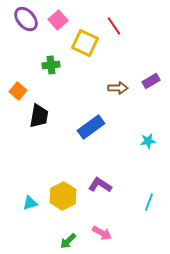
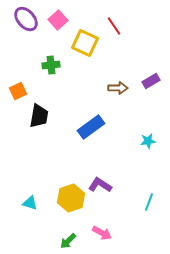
orange square: rotated 24 degrees clockwise
yellow hexagon: moved 8 px right, 2 px down; rotated 8 degrees clockwise
cyan triangle: rotated 35 degrees clockwise
